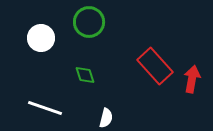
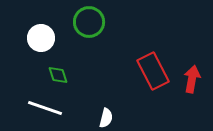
red rectangle: moved 2 px left, 5 px down; rotated 15 degrees clockwise
green diamond: moved 27 px left
